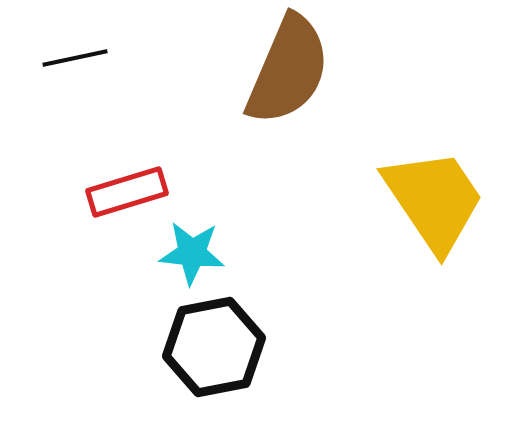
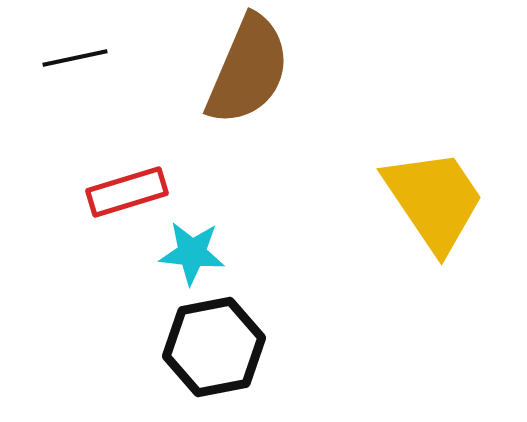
brown semicircle: moved 40 px left
